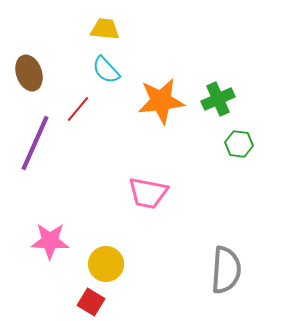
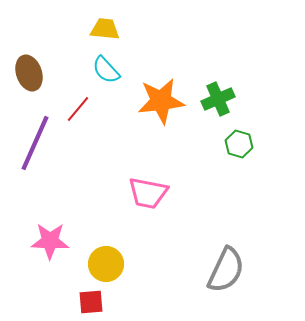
green hexagon: rotated 8 degrees clockwise
gray semicircle: rotated 21 degrees clockwise
red square: rotated 36 degrees counterclockwise
